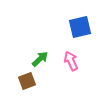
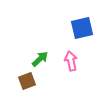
blue square: moved 2 px right, 1 px down
pink arrow: rotated 12 degrees clockwise
